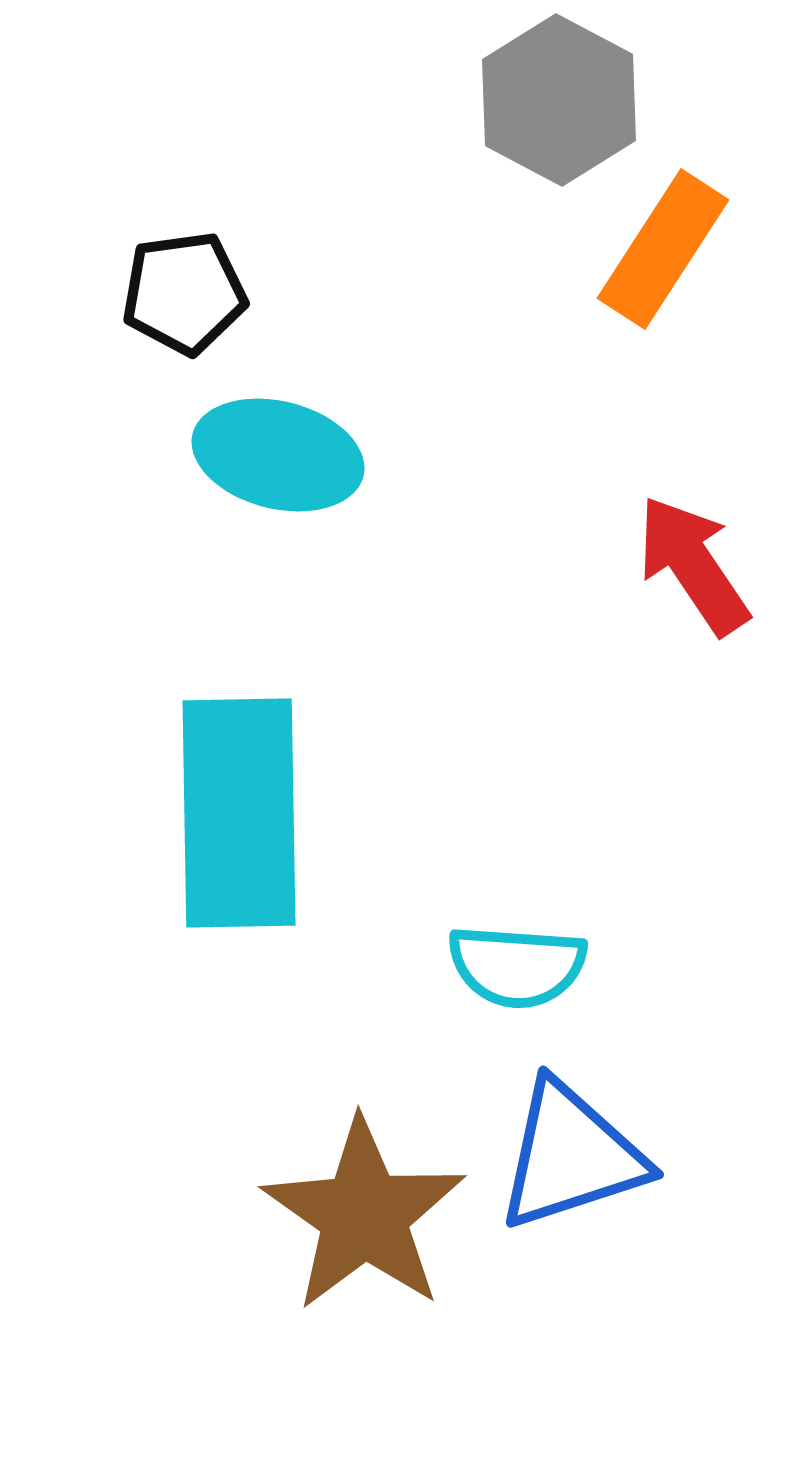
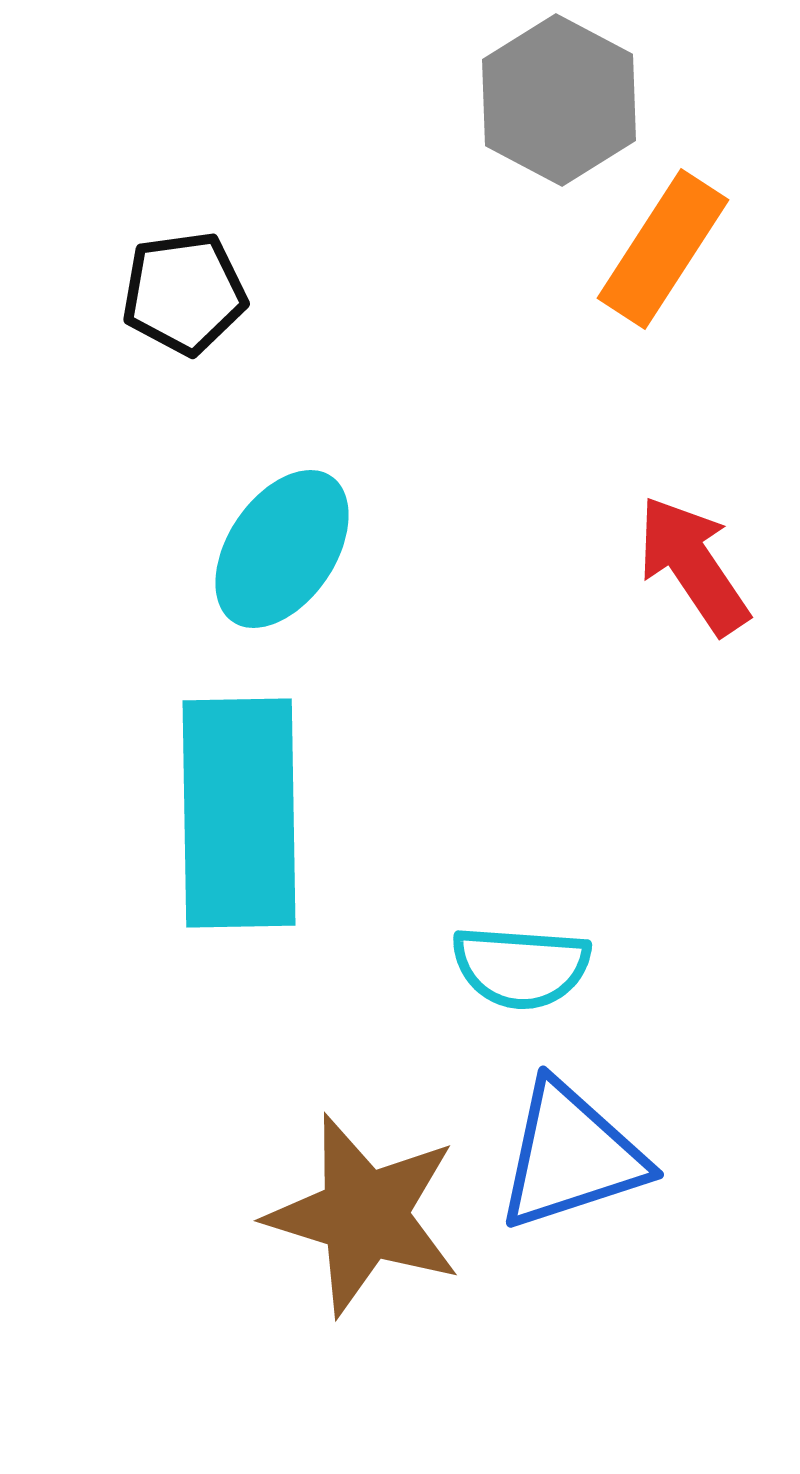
cyan ellipse: moved 4 px right, 94 px down; rotated 70 degrees counterclockwise
cyan semicircle: moved 4 px right, 1 px down
brown star: rotated 18 degrees counterclockwise
